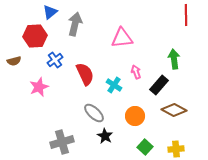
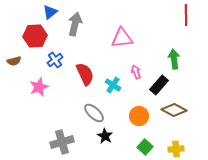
cyan cross: moved 1 px left
orange circle: moved 4 px right
